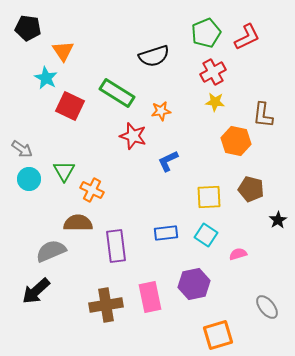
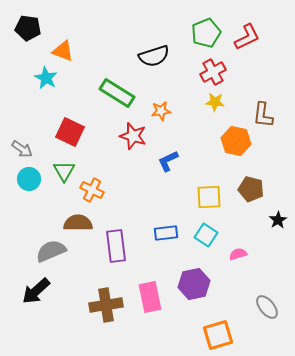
orange triangle: rotated 35 degrees counterclockwise
red square: moved 26 px down
